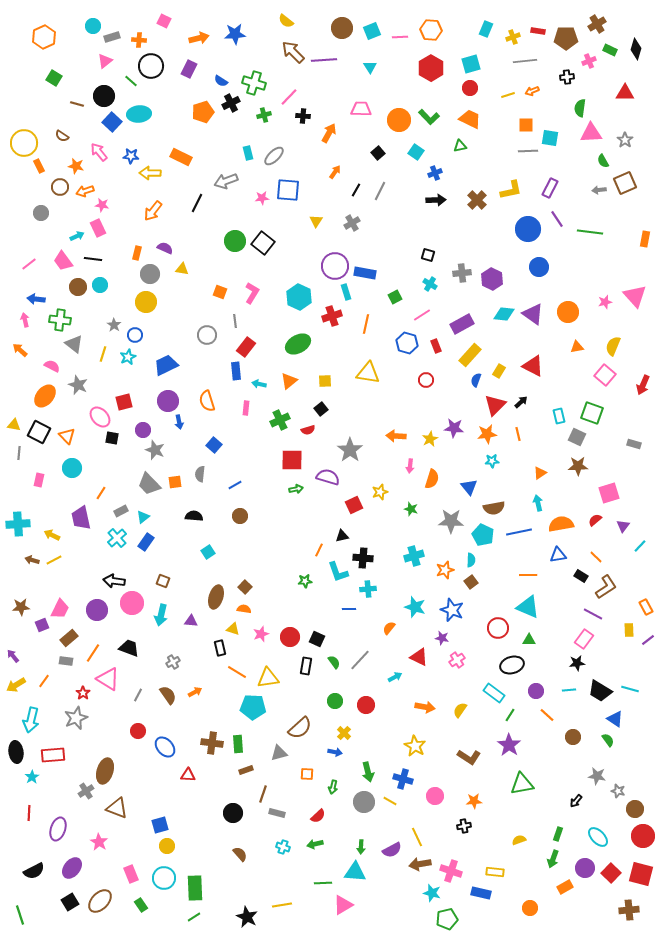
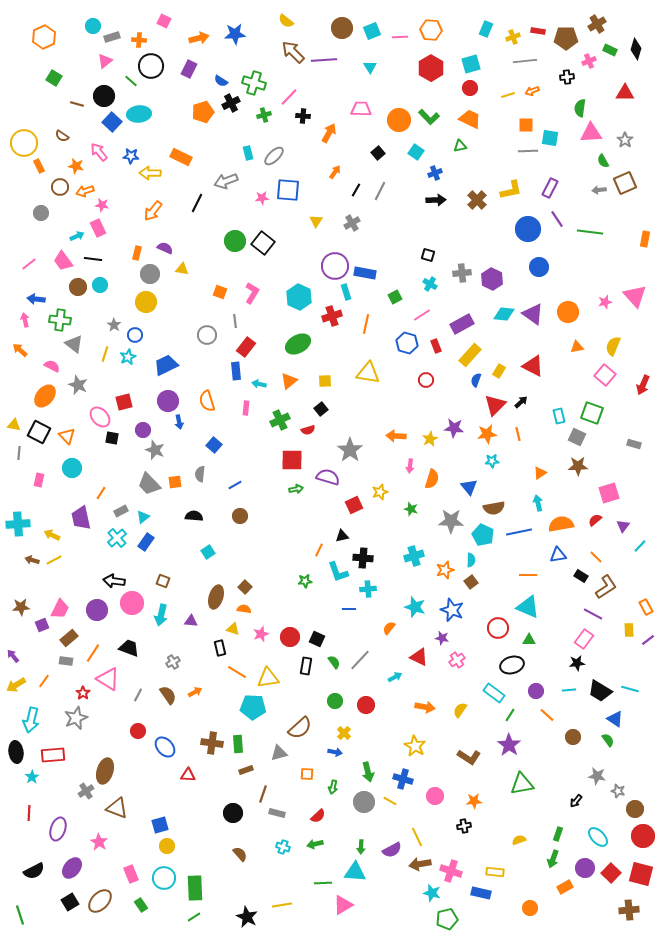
yellow line at (103, 354): moved 2 px right
